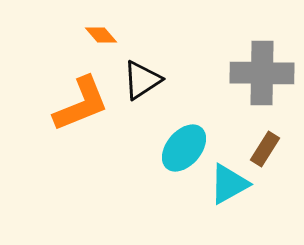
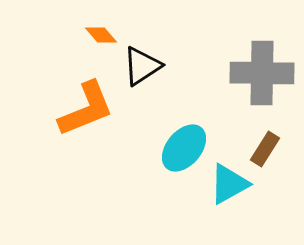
black triangle: moved 14 px up
orange L-shape: moved 5 px right, 5 px down
